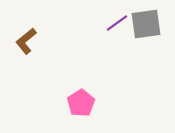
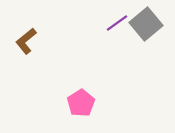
gray square: rotated 32 degrees counterclockwise
